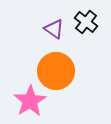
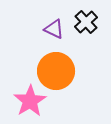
black cross: rotated 10 degrees clockwise
purple triangle: rotated 10 degrees counterclockwise
